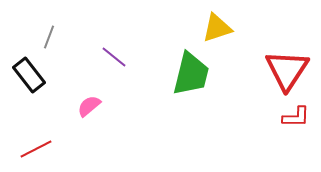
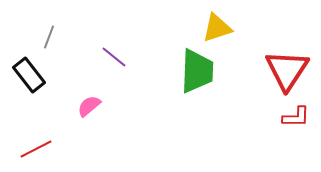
green trapezoid: moved 6 px right, 3 px up; rotated 12 degrees counterclockwise
